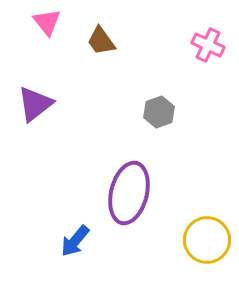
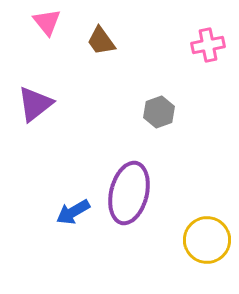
pink cross: rotated 36 degrees counterclockwise
blue arrow: moved 2 px left, 29 px up; rotated 20 degrees clockwise
